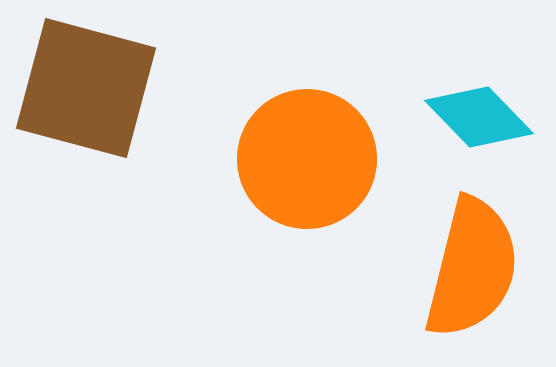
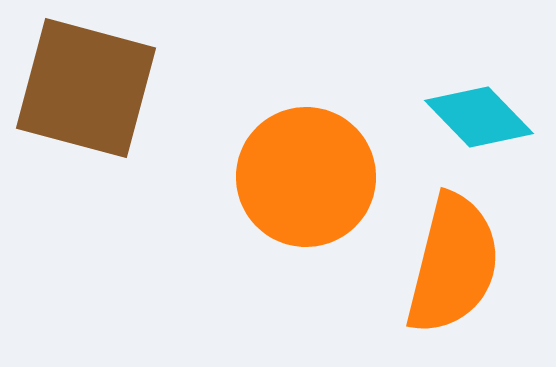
orange circle: moved 1 px left, 18 px down
orange semicircle: moved 19 px left, 4 px up
